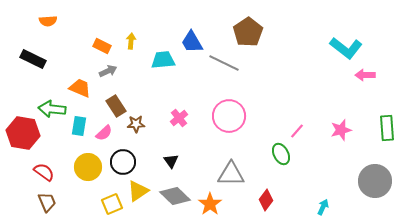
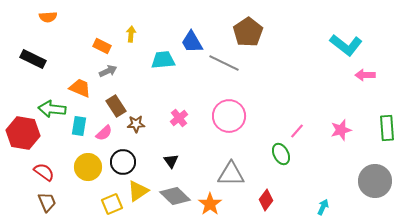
orange semicircle: moved 4 px up
yellow arrow: moved 7 px up
cyan L-shape: moved 3 px up
